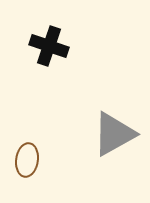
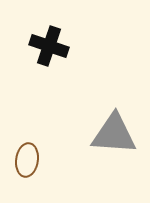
gray triangle: rotated 33 degrees clockwise
